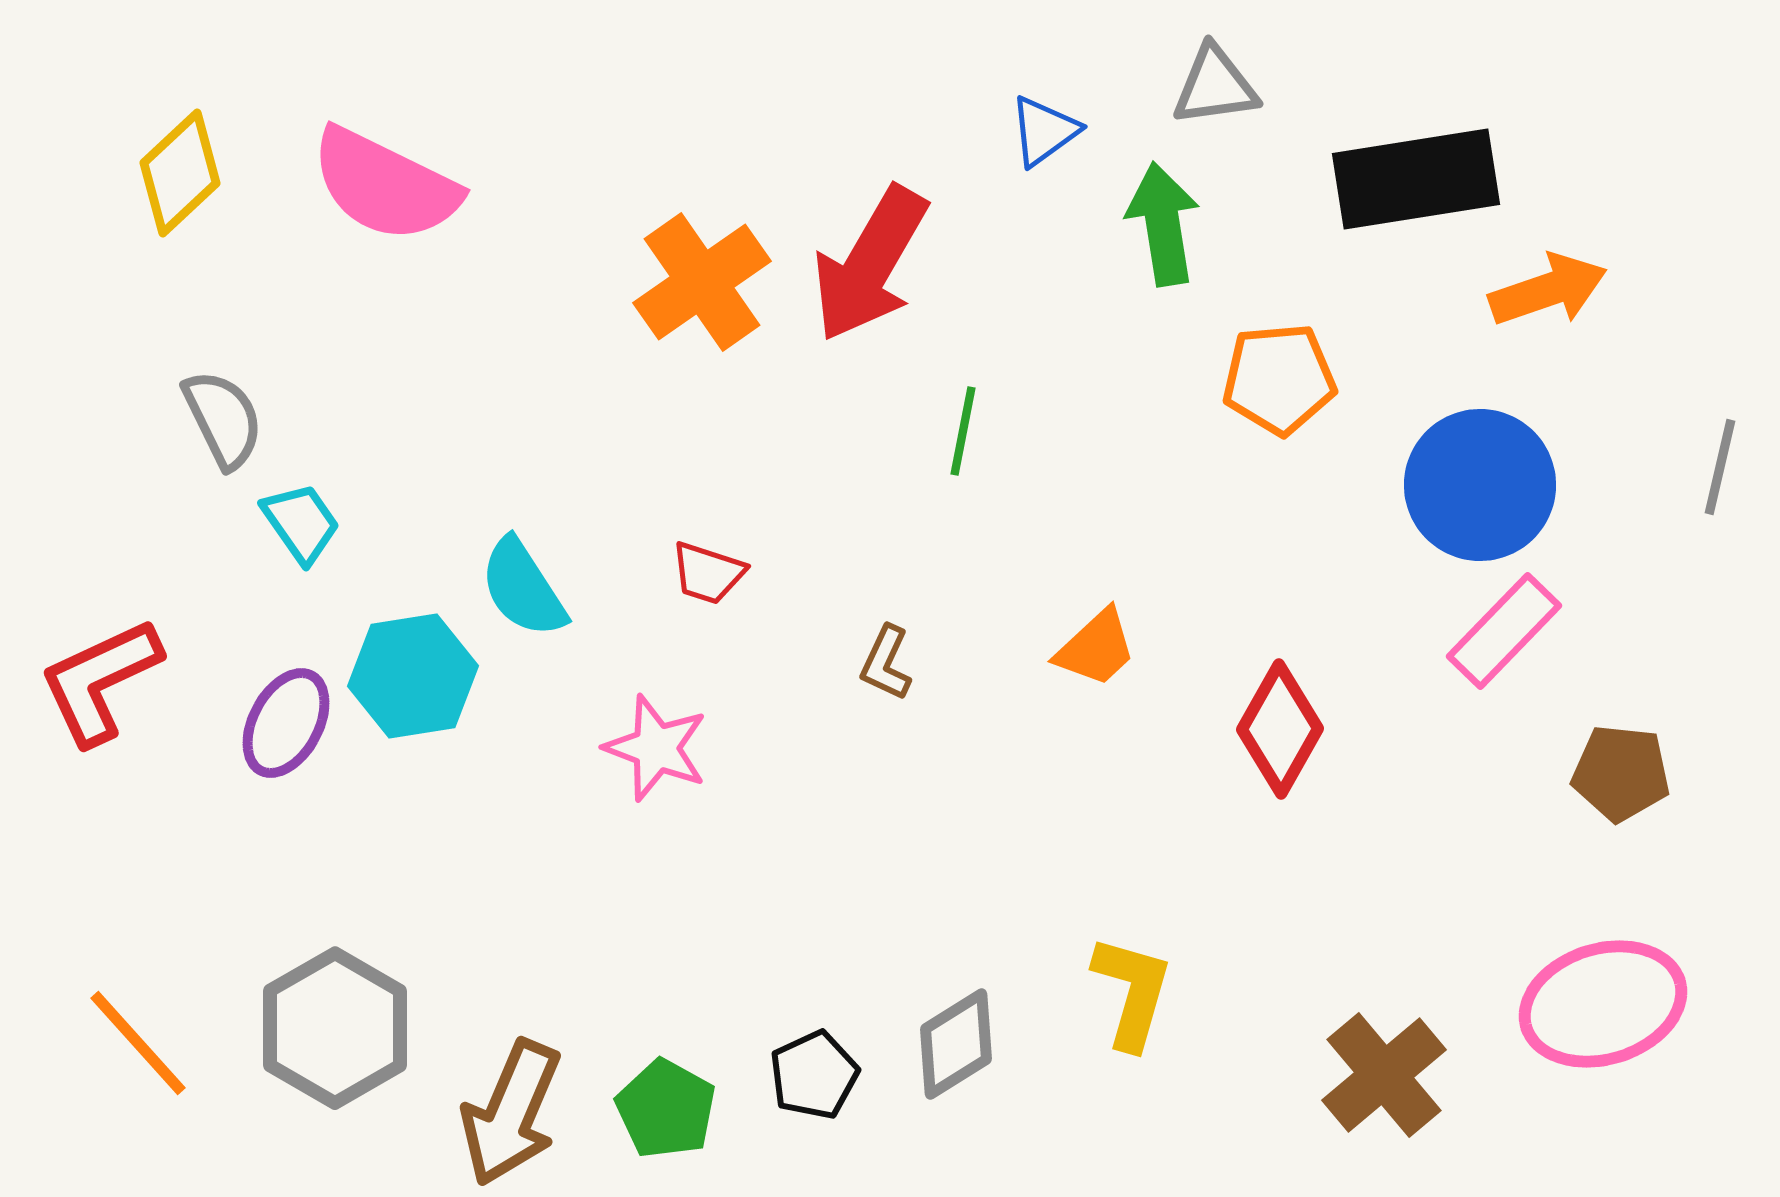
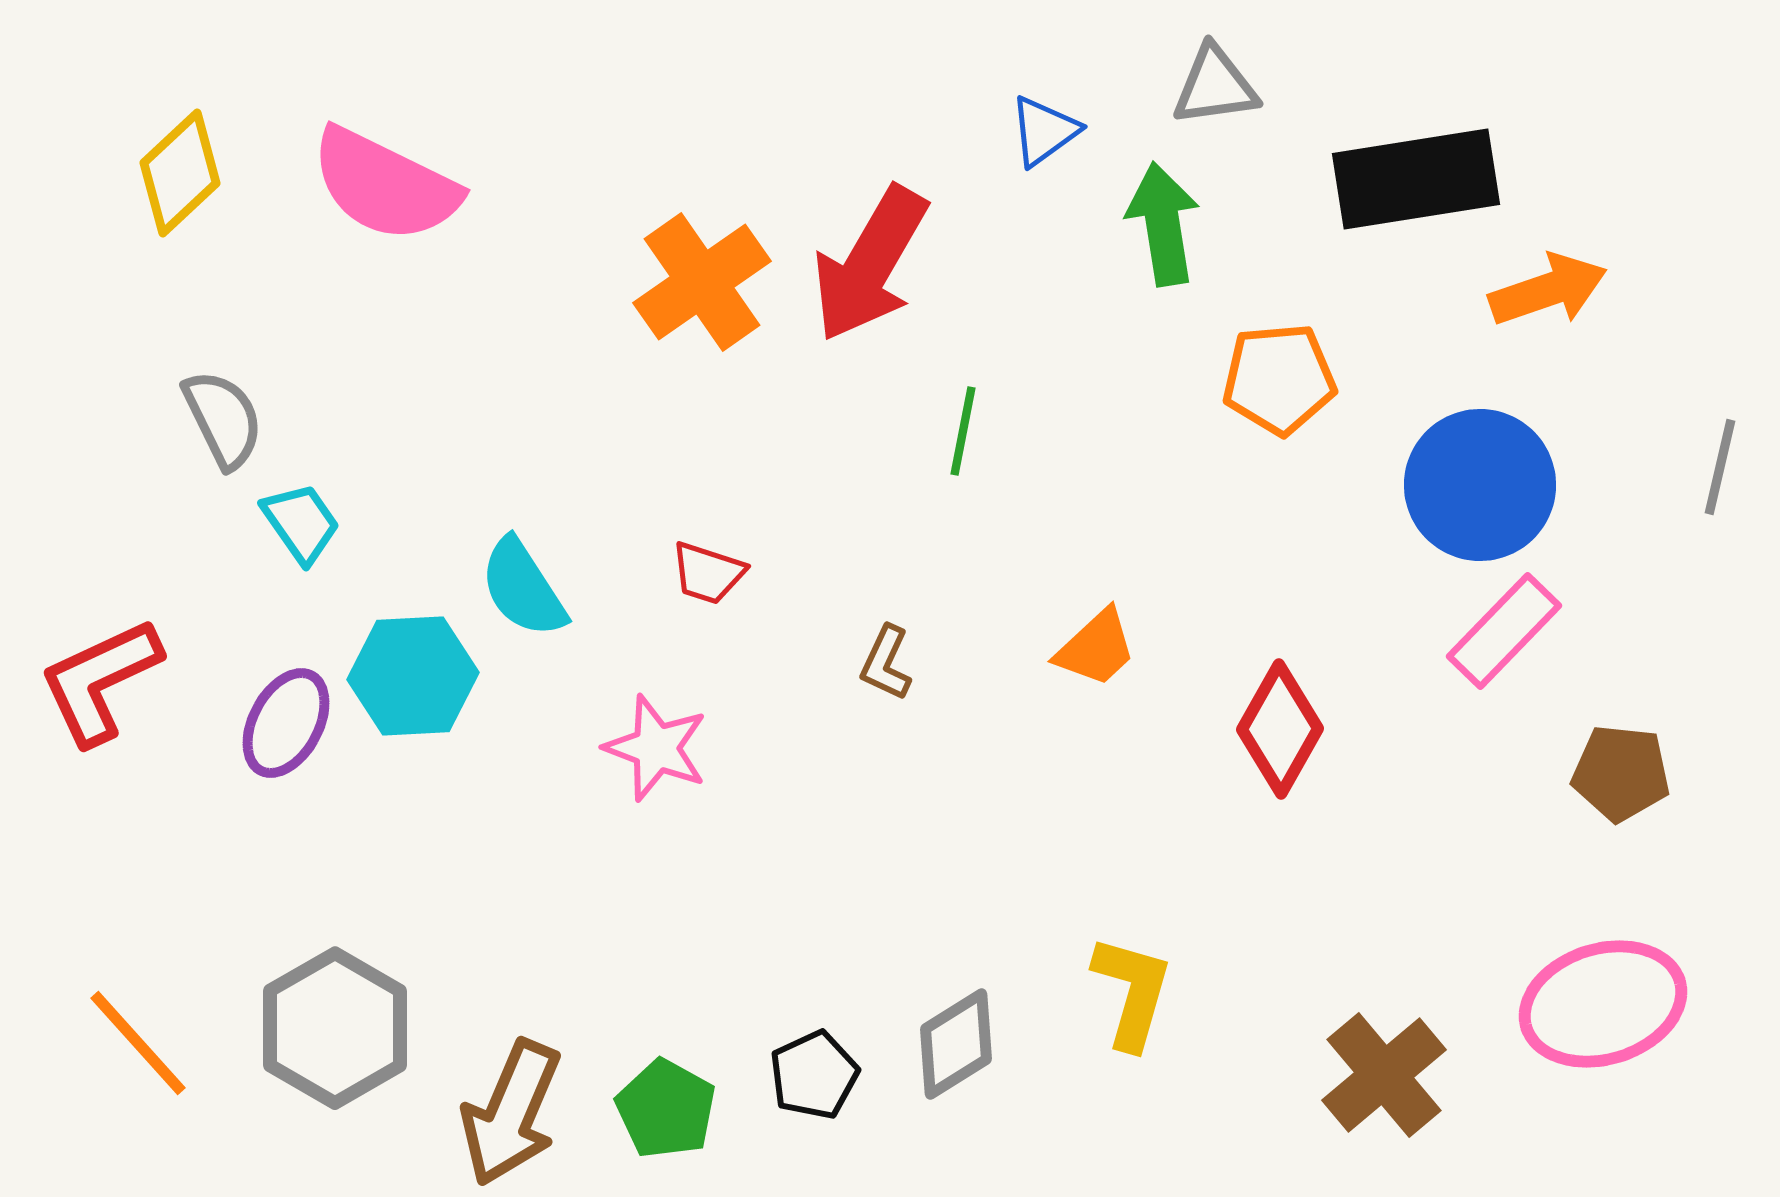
cyan hexagon: rotated 6 degrees clockwise
